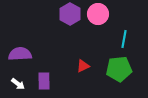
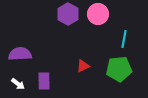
purple hexagon: moved 2 px left
